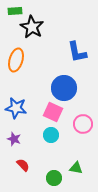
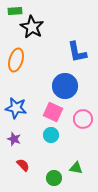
blue circle: moved 1 px right, 2 px up
pink circle: moved 5 px up
